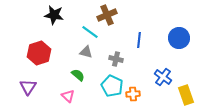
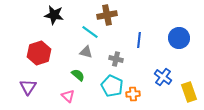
brown cross: rotated 12 degrees clockwise
yellow rectangle: moved 3 px right, 3 px up
